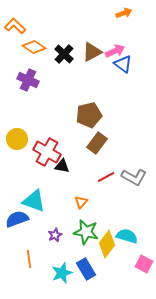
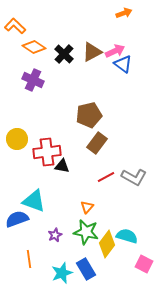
purple cross: moved 5 px right
red cross: rotated 36 degrees counterclockwise
orange triangle: moved 6 px right, 5 px down
